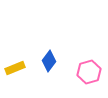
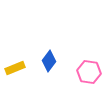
pink hexagon: rotated 25 degrees clockwise
